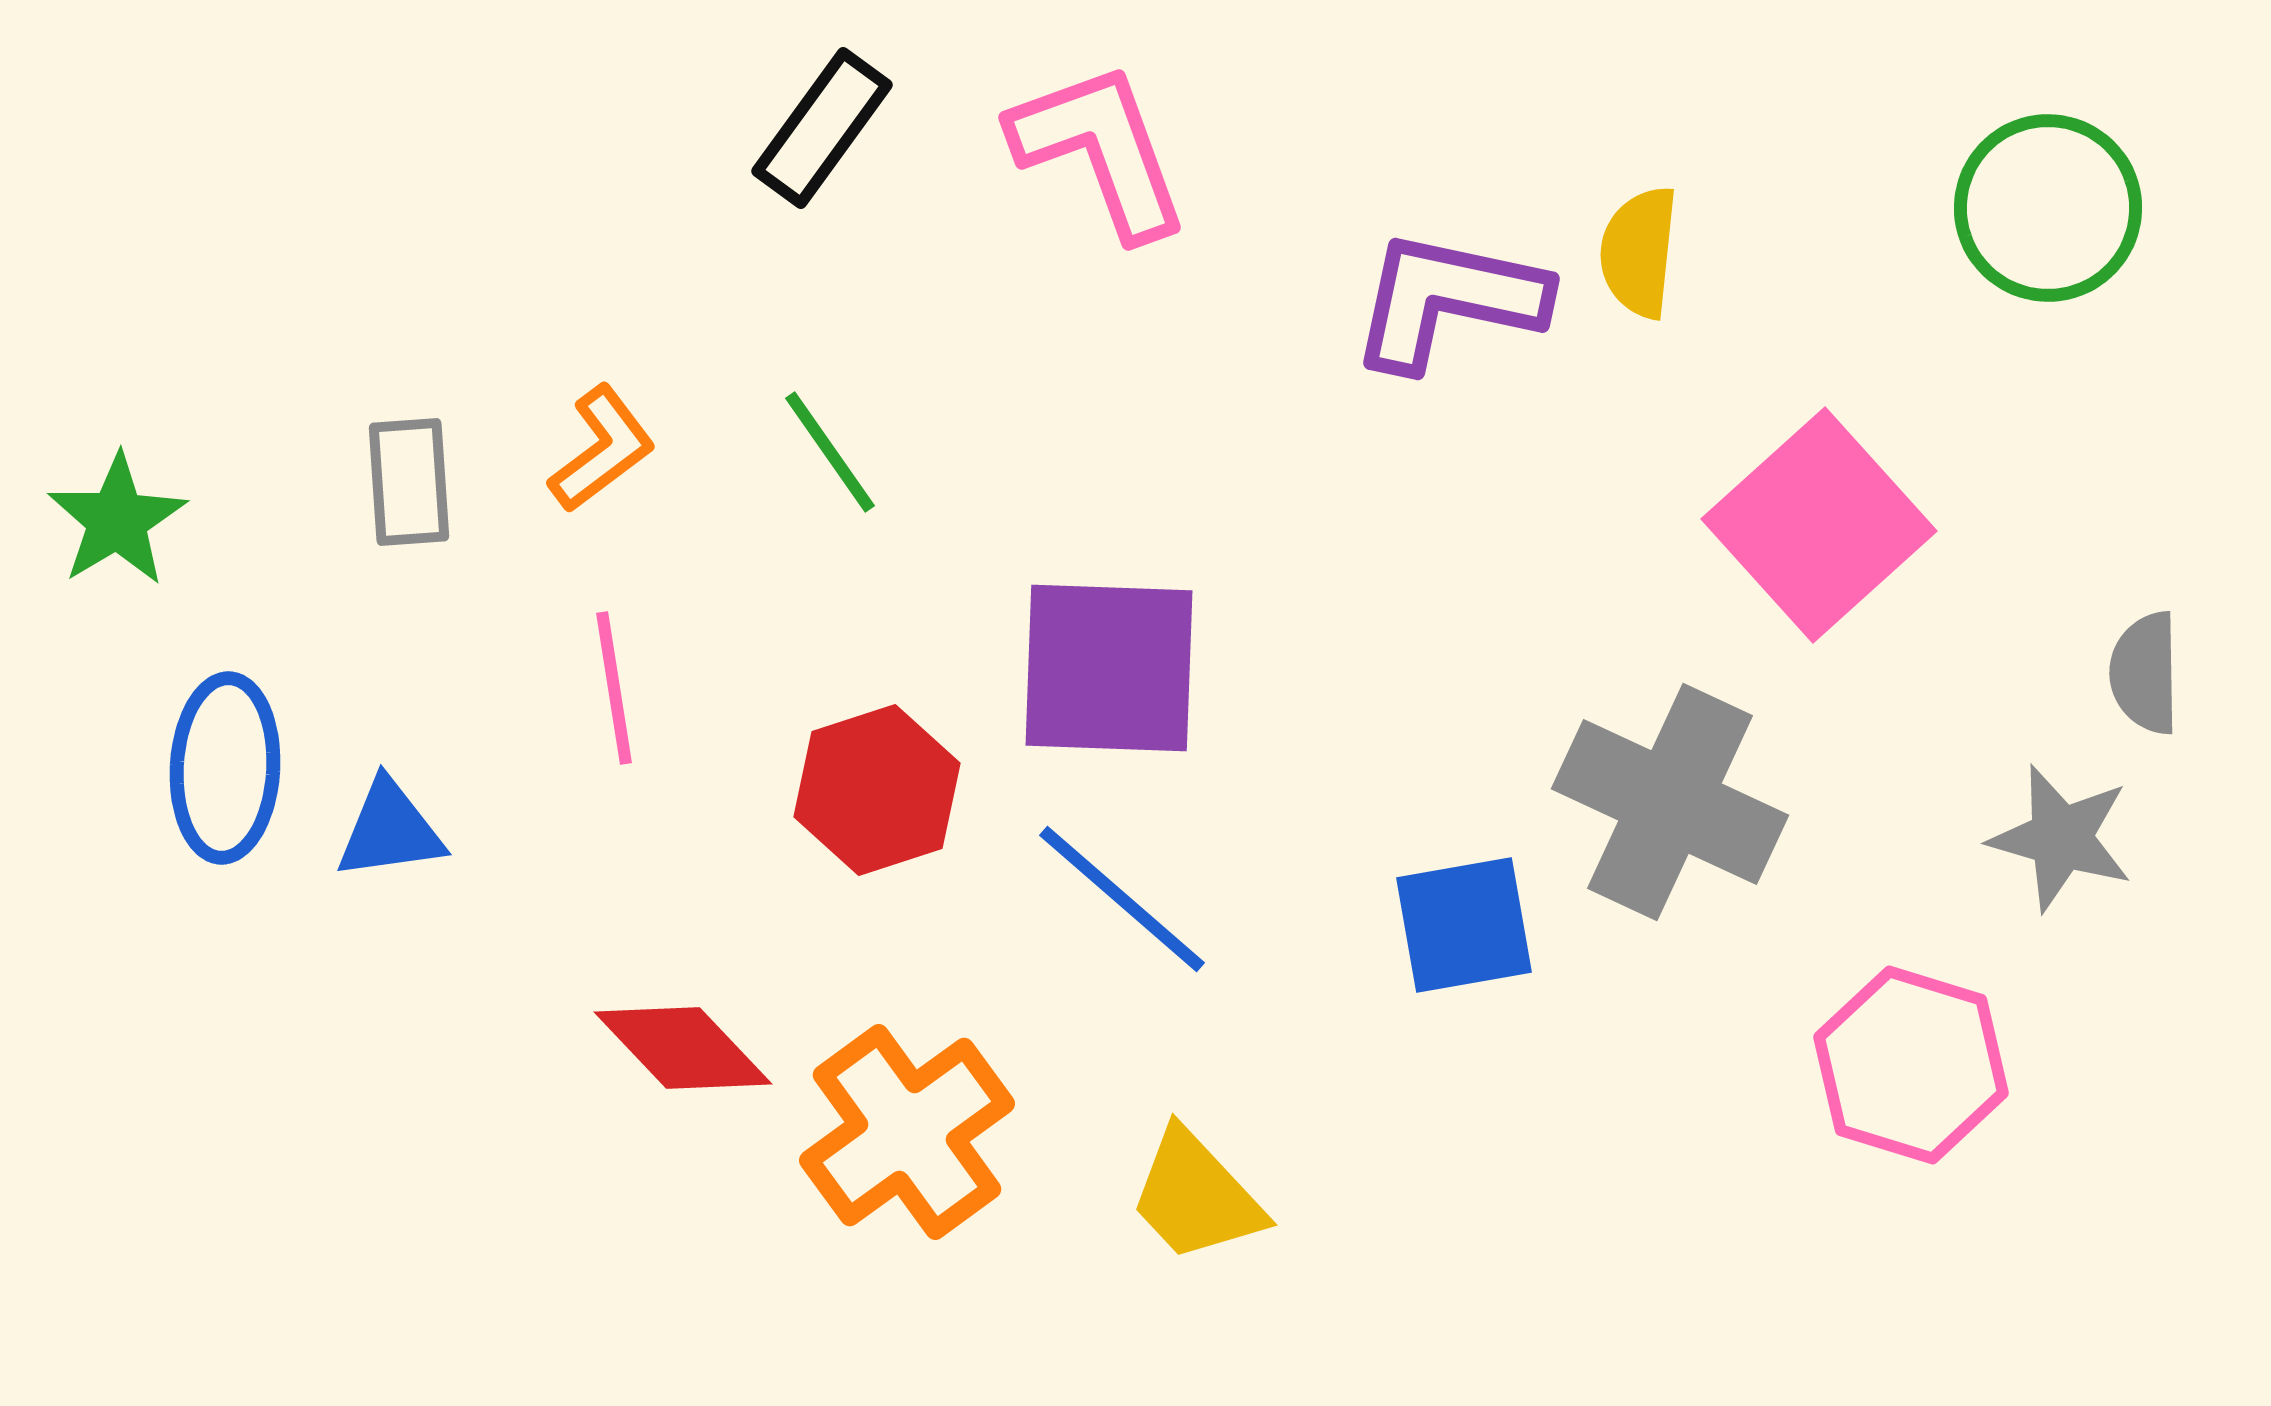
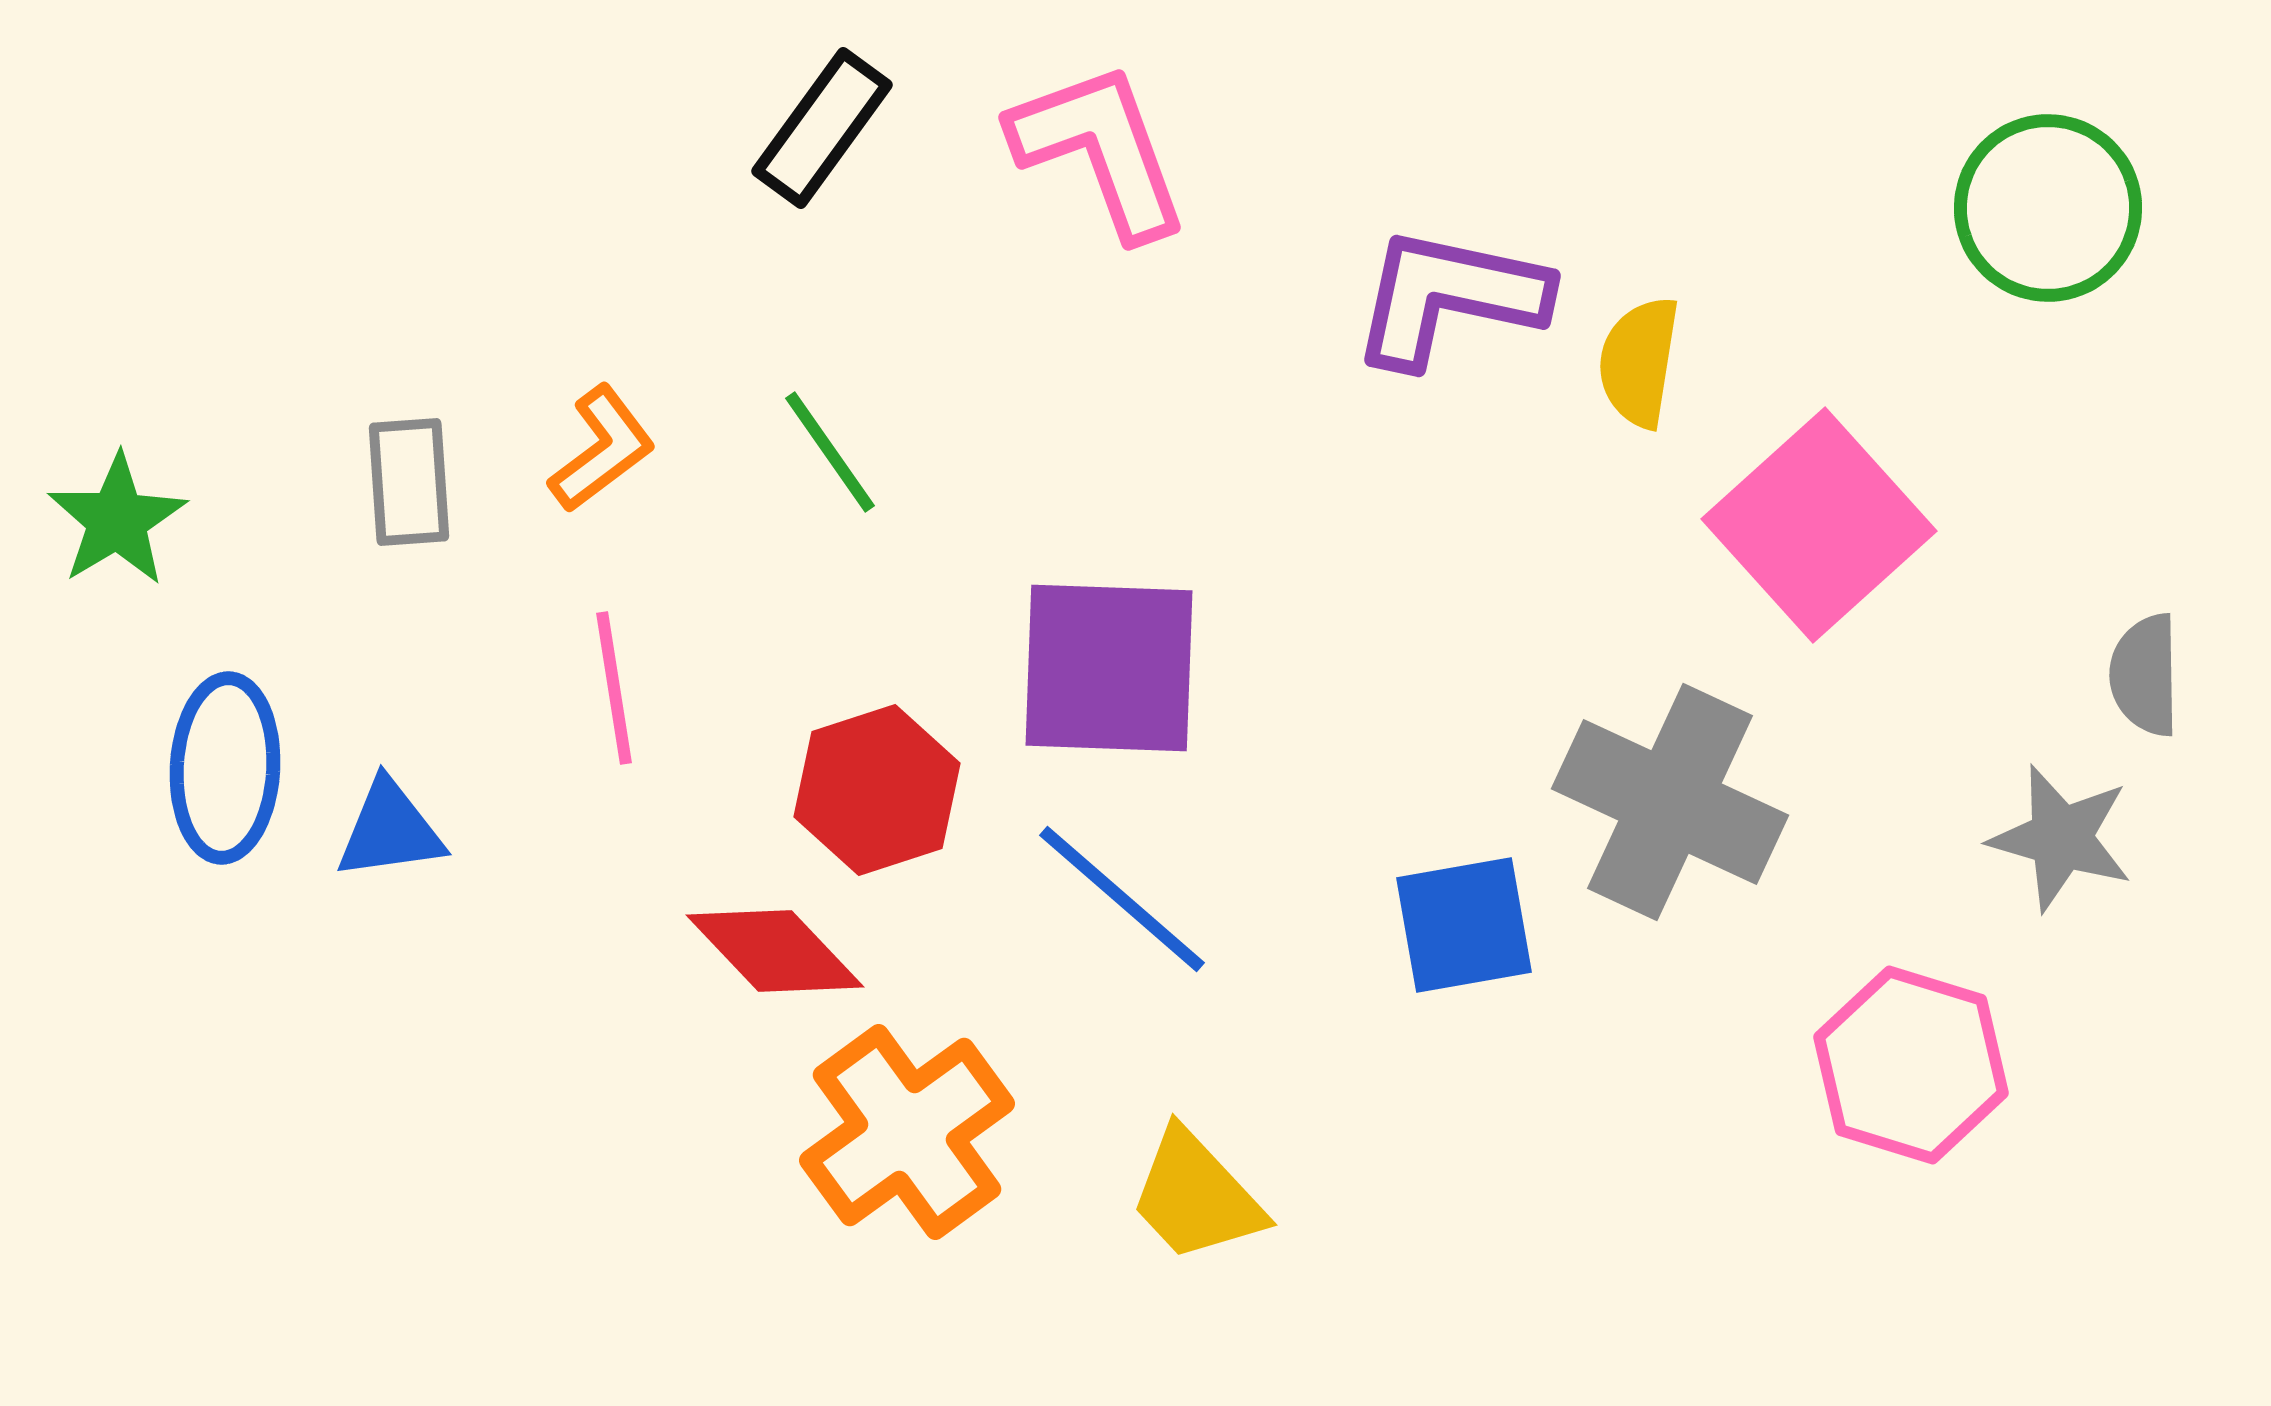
yellow semicircle: moved 110 px down; rotated 3 degrees clockwise
purple L-shape: moved 1 px right, 3 px up
gray semicircle: moved 2 px down
red diamond: moved 92 px right, 97 px up
